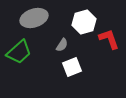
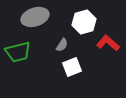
gray ellipse: moved 1 px right, 1 px up
red L-shape: moved 1 px left, 4 px down; rotated 30 degrees counterclockwise
green trapezoid: moved 1 px left; rotated 28 degrees clockwise
